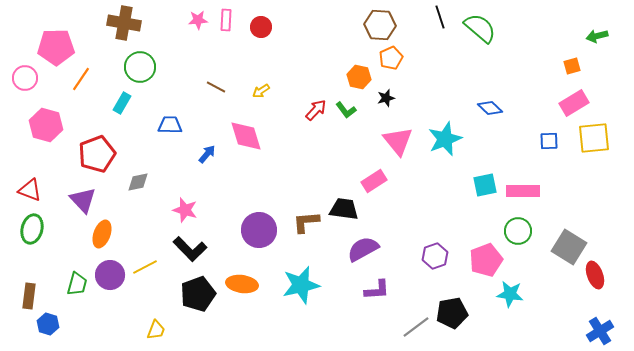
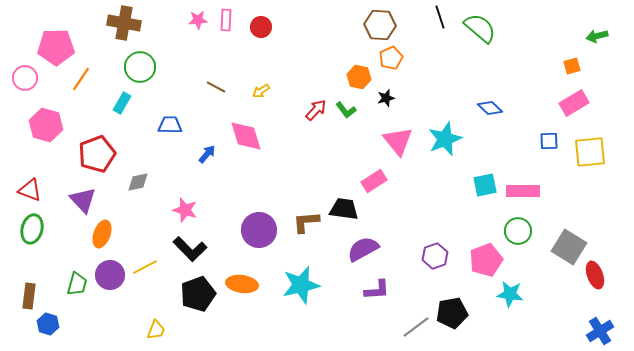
yellow square at (594, 138): moved 4 px left, 14 px down
